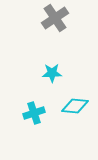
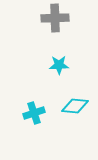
gray cross: rotated 32 degrees clockwise
cyan star: moved 7 px right, 8 px up
